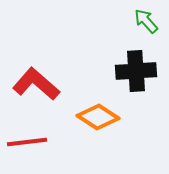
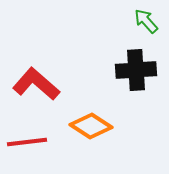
black cross: moved 1 px up
orange diamond: moved 7 px left, 9 px down
